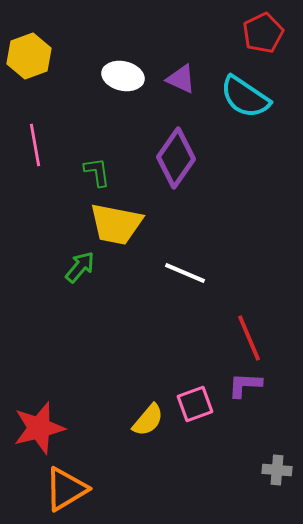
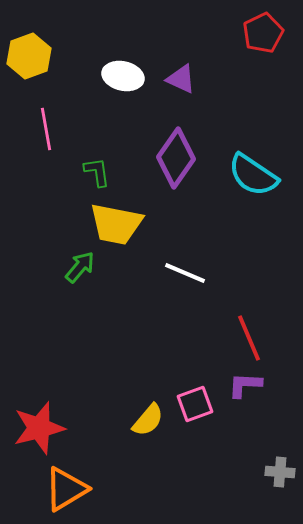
cyan semicircle: moved 8 px right, 78 px down
pink line: moved 11 px right, 16 px up
gray cross: moved 3 px right, 2 px down
